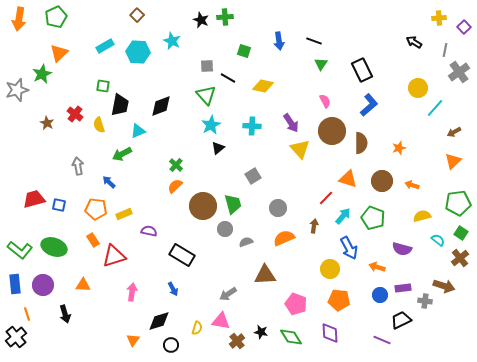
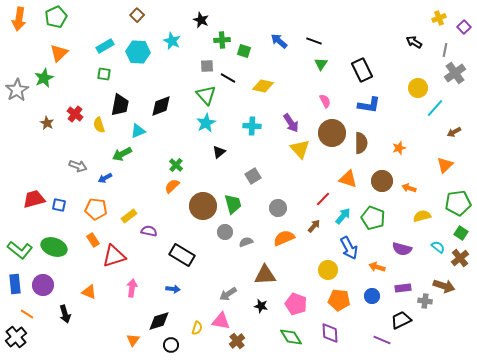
green cross at (225, 17): moved 3 px left, 23 px down
yellow cross at (439, 18): rotated 16 degrees counterclockwise
blue arrow at (279, 41): rotated 138 degrees clockwise
gray cross at (459, 72): moved 4 px left, 1 px down
green star at (42, 74): moved 2 px right, 4 px down
green square at (103, 86): moved 1 px right, 12 px up
gray star at (17, 90): rotated 15 degrees counterclockwise
blue L-shape at (369, 105): rotated 50 degrees clockwise
cyan star at (211, 125): moved 5 px left, 2 px up
brown circle at (332, 131): moved 2 px down
black triangle at (218, 148): moved 1 px right, 4 px down
orange triangle at (453, 161): moved 8 px left, 4 px down
gray arrow at (78, 166): rotated 120 degrees clockwise
blue arrow at (109, 182): moved 4 px left, 4 px up; rotated 72 degrees counterclockwise
orange arrow at (412, 185): moved 3 px left, 3 px down
orange semicircle at (175, 186): moved 3 px left
red line at (326, 198): moved 3 px left, 1 px down
yellow rectangle at (124, 214): moved 5 px right, 2 px down; rotated 14 degrees counterclockwise
brown arrow at (314, 226): rotated 32 degrees clockwise
gray circle at (225, 229): moved 3 px down
cyan semicircle at (438, 240): moved 7 px down
yellow circle at (330, 269): moved 2 px left, 1 px down
orange triangle at (83, 285): moved 6 px right, 7 px down; rotated 21 degrees clockwise
blue arrow at (173, 289): rotated 56 degrees counterclockwise
pink arrow at (132, 292): moved 4 px up
blue circle at (380, 295): moved 8 px left, 1 px down
orange line at (27, 314): rotated 40 degrees counterclockwise
black star at (261, 332): moved 26 px up
